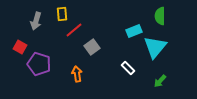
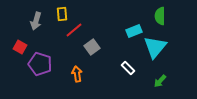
purple pentagon: moved 1 px right
